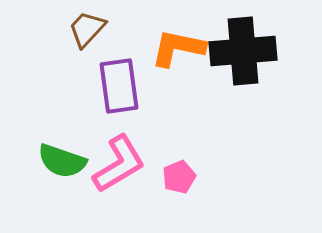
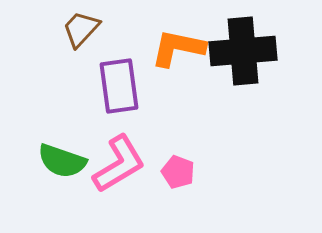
brown trapezoid: moved 6 px left
pink pentagon: moved 1 px left, 5 px up; rotated 28 degrees counterclockwise
